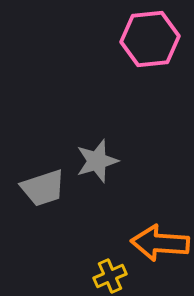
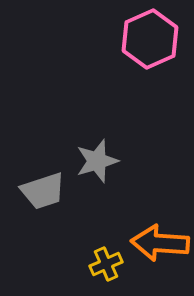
pink hexagon: rotated 18 degrees counterclockwise
gray trapezoid: moved 3 px down
yellow cross: moved 4 px left, 12 px up
